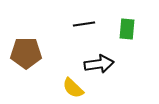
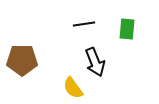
brown pentagon: moved 4 px left, 7 px down
black arrow: moved 4 px left, 2 px up; rotated 76 degrees clockwise
yellow semicircle: rotated 10 degrees clockwise
